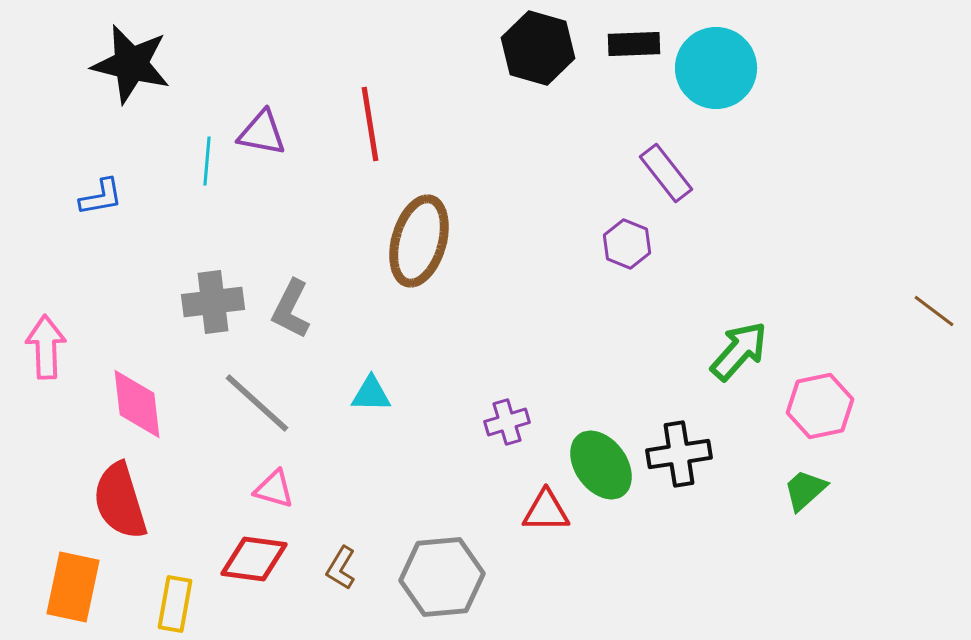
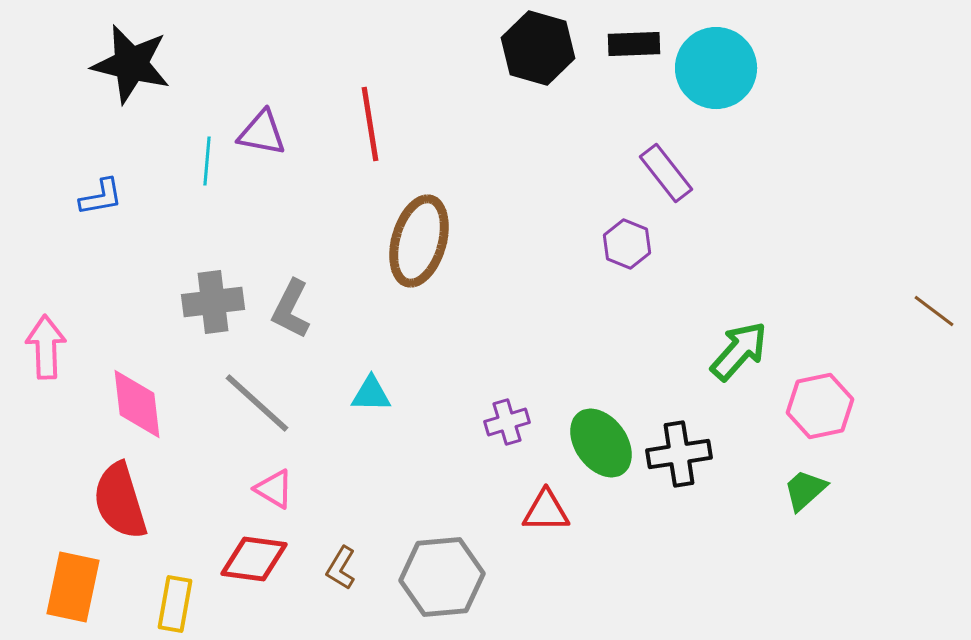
green ellipse: moved 22 px up
pink triangle: rotated 15 degrees clockwise
